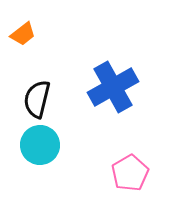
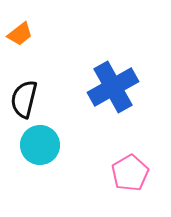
orange trapezoid: moved 3 px left
black semicircle: moved 13 px left
